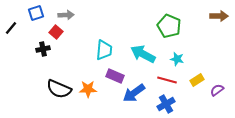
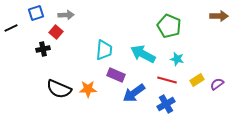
black line: rotated 24 degrees clockwise
purple rectangle: moved 1 px right, 1 px up
purple semicircle: moved 6 px up
